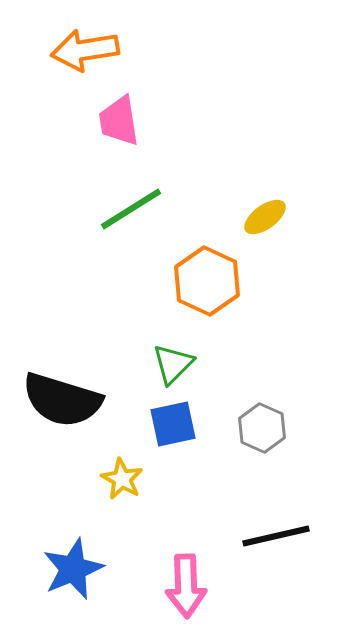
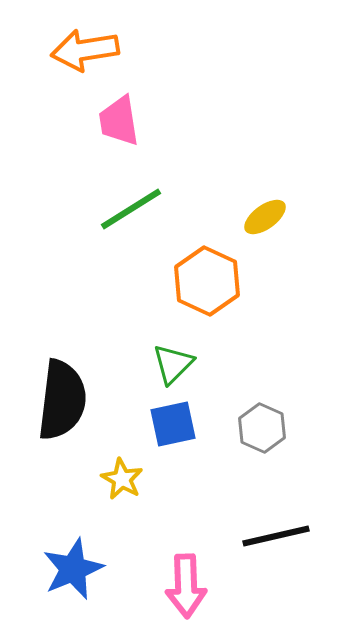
black semicircle: rotated 100 degrees counterclockwise
